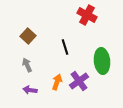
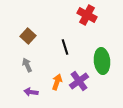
purple arrow: moved 1 px right, 2 px down
